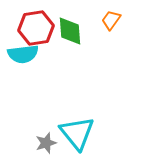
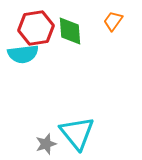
orange trapezoid: moved 2 px right, 1 px down
gray star: moved 1 px down
